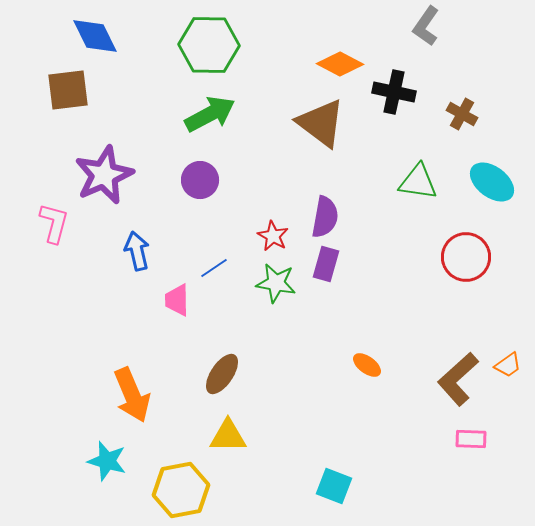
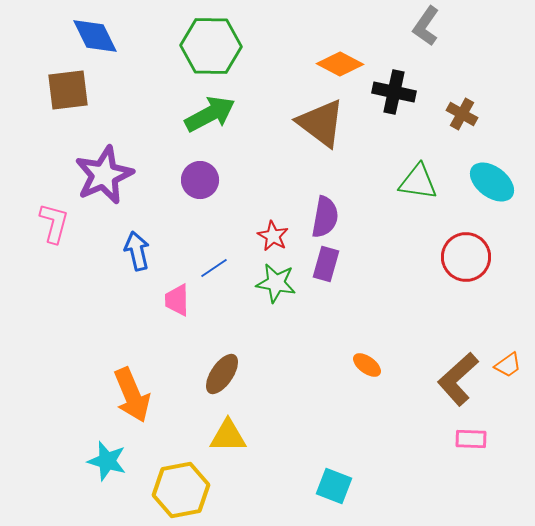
green hexagon: moved 2 px right, 1 px down
